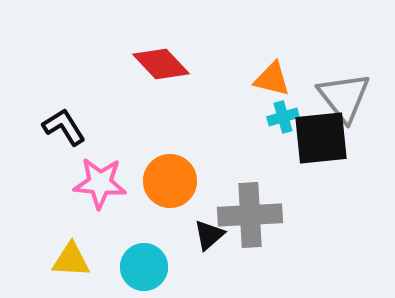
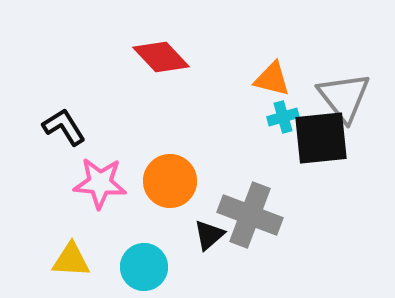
red diamond: moved 7 px up
gray cross: rotated 24 degrees clockwise
